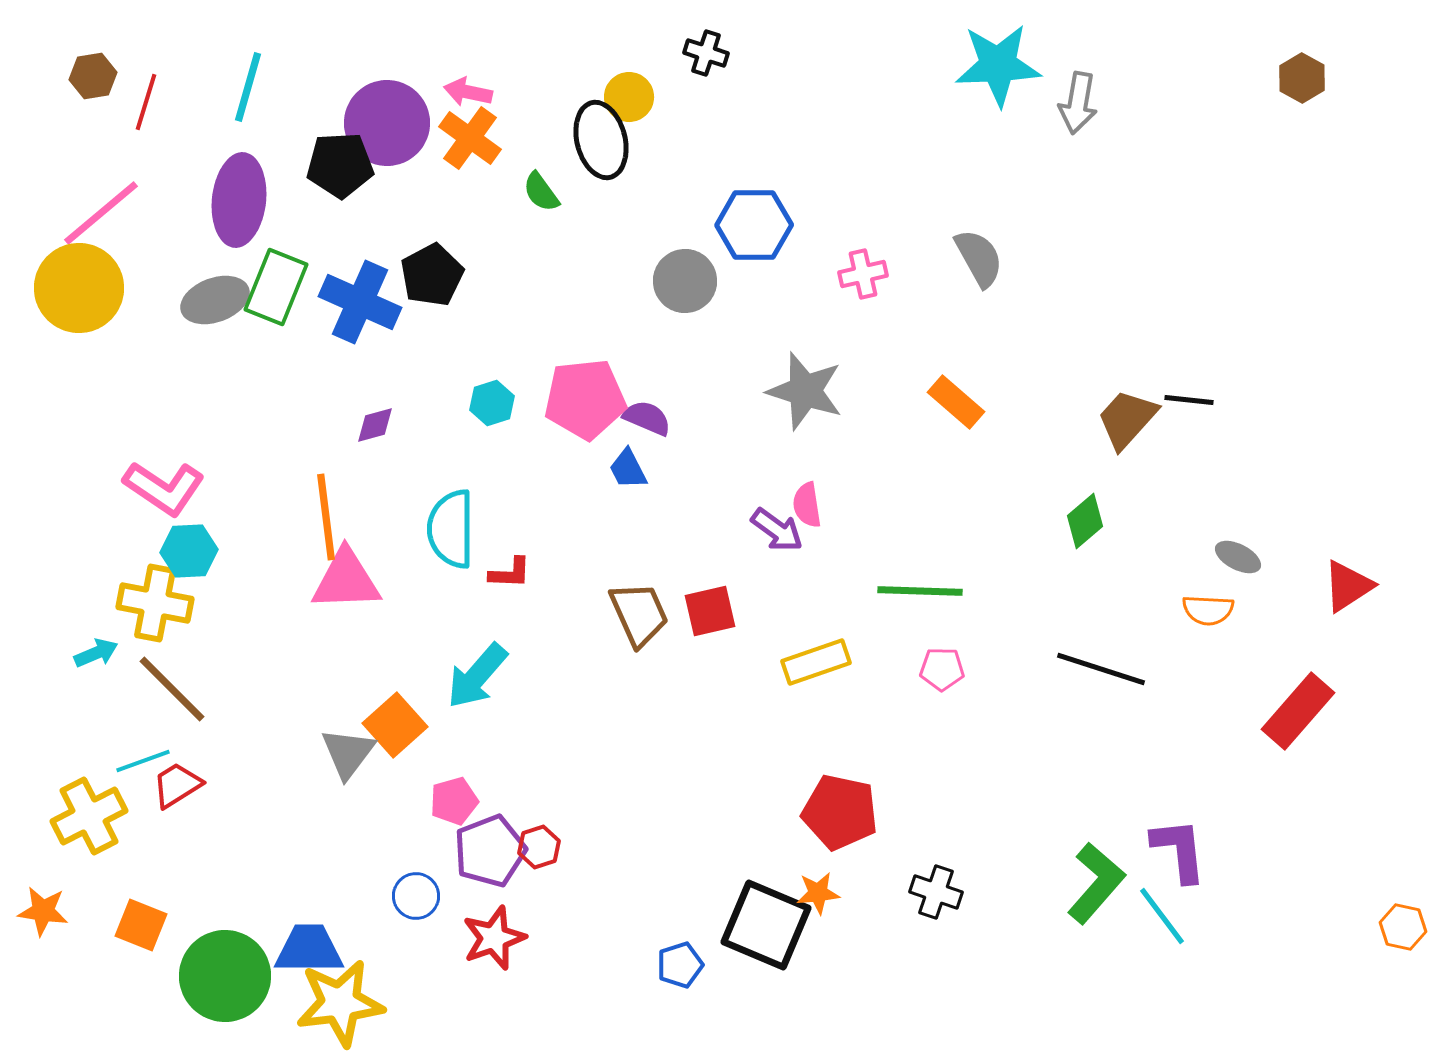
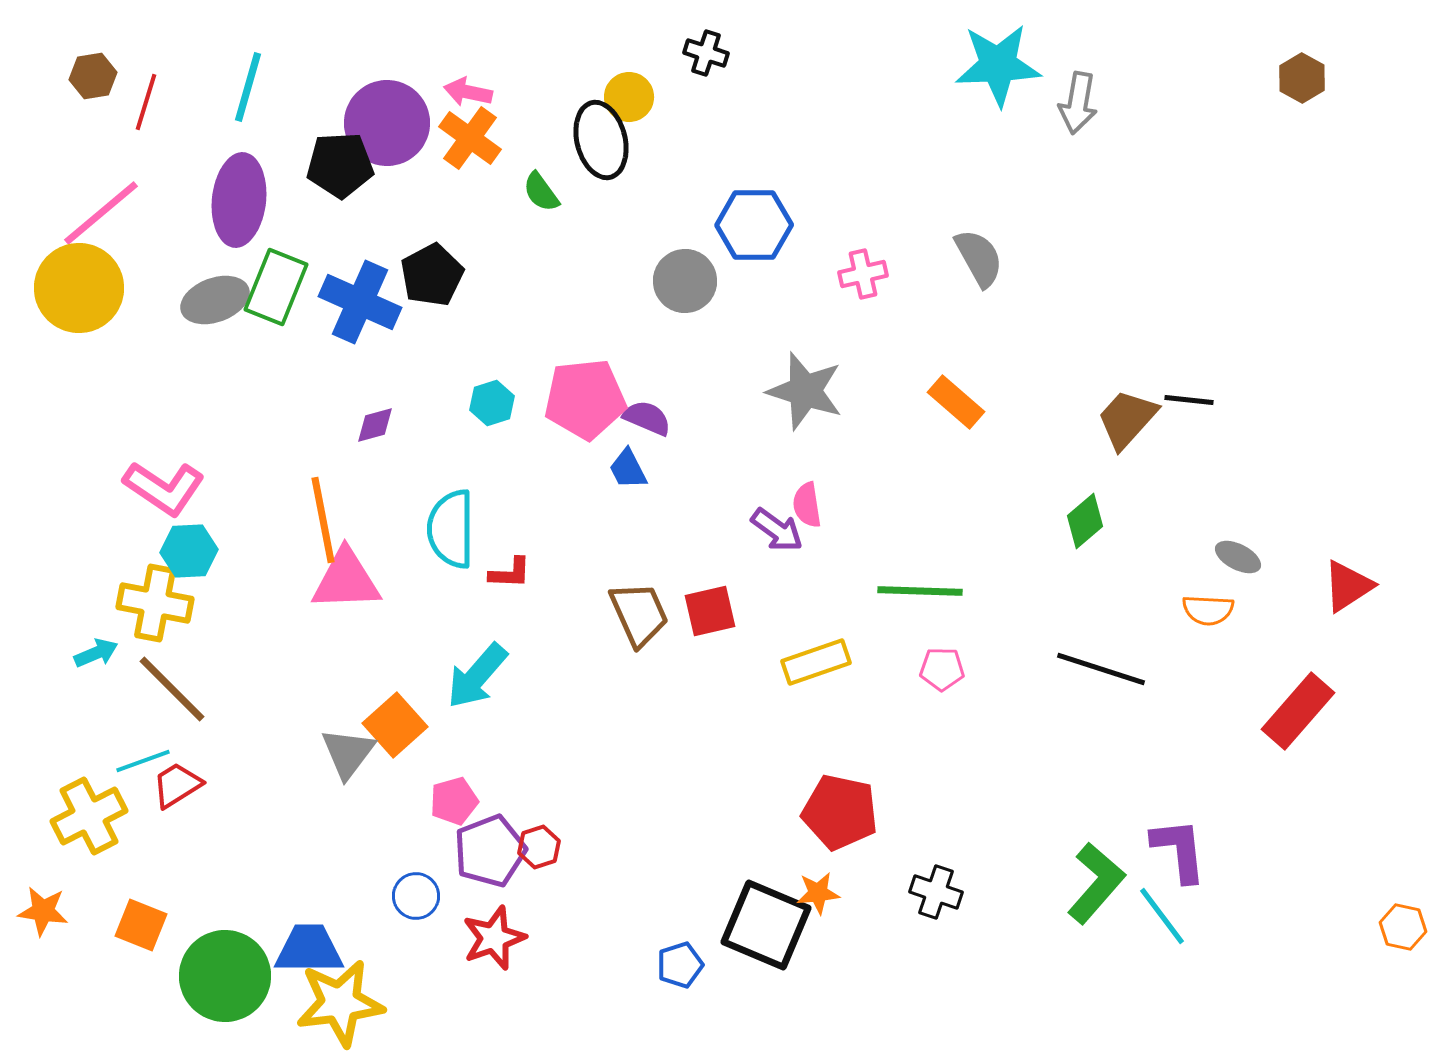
orange line at (326, 517): moved 3 px left, 3 px down; rotated 4 degrees counterclockwise
